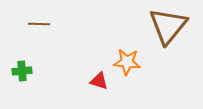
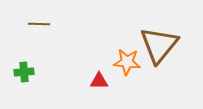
brown triangle: moved 9 px left, 19 px down
green cross: moved 2 px right, 1 px down
red triangle: rotated 18 degrees counterclockwise
